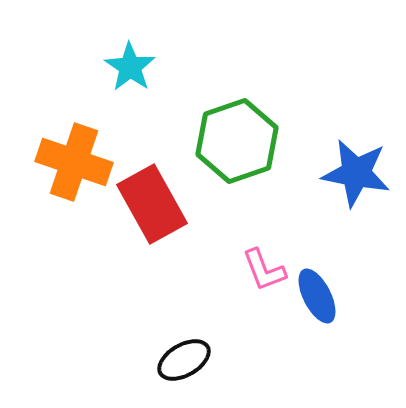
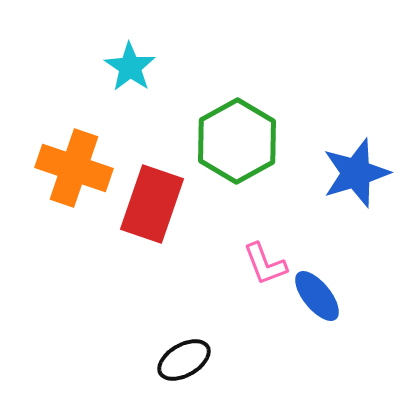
green hexagon: rotated 10 degrees counterclockwise
orange cross: moved 6 px down
blue star: rotated 28 degrees counterclockwise
red rectangle: rotated 48 degrees clockwise
pink L-shape: moved 1 px right, 6 px up
blue ellipse: rotated 12 degrees counterclockwise
